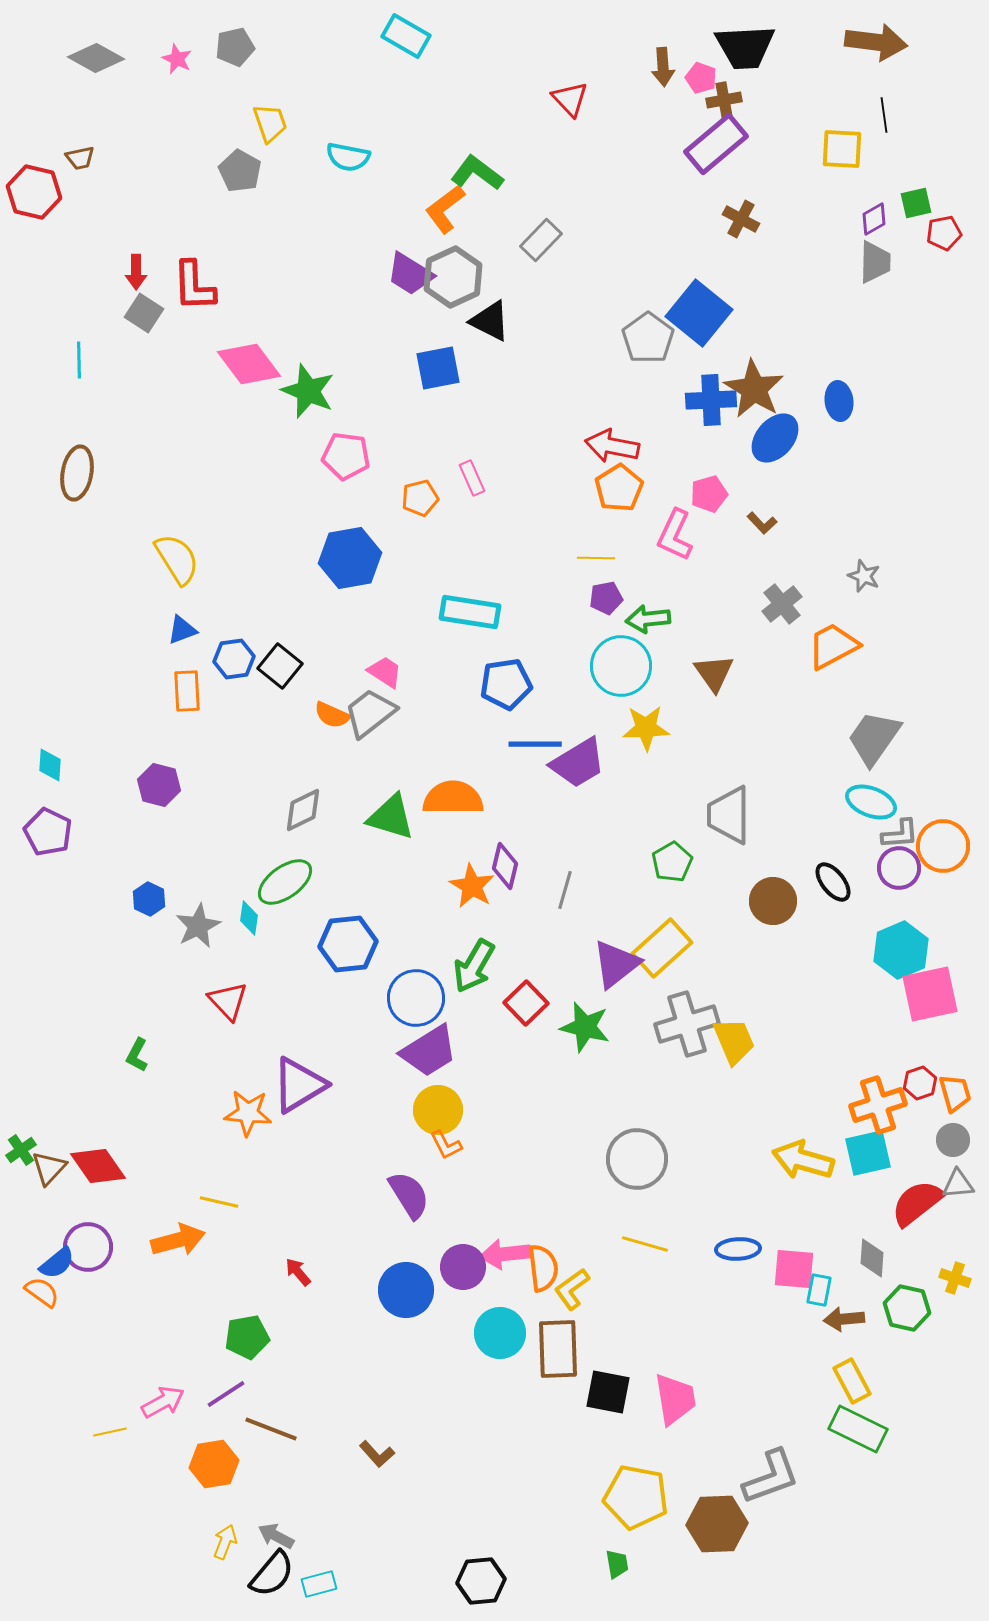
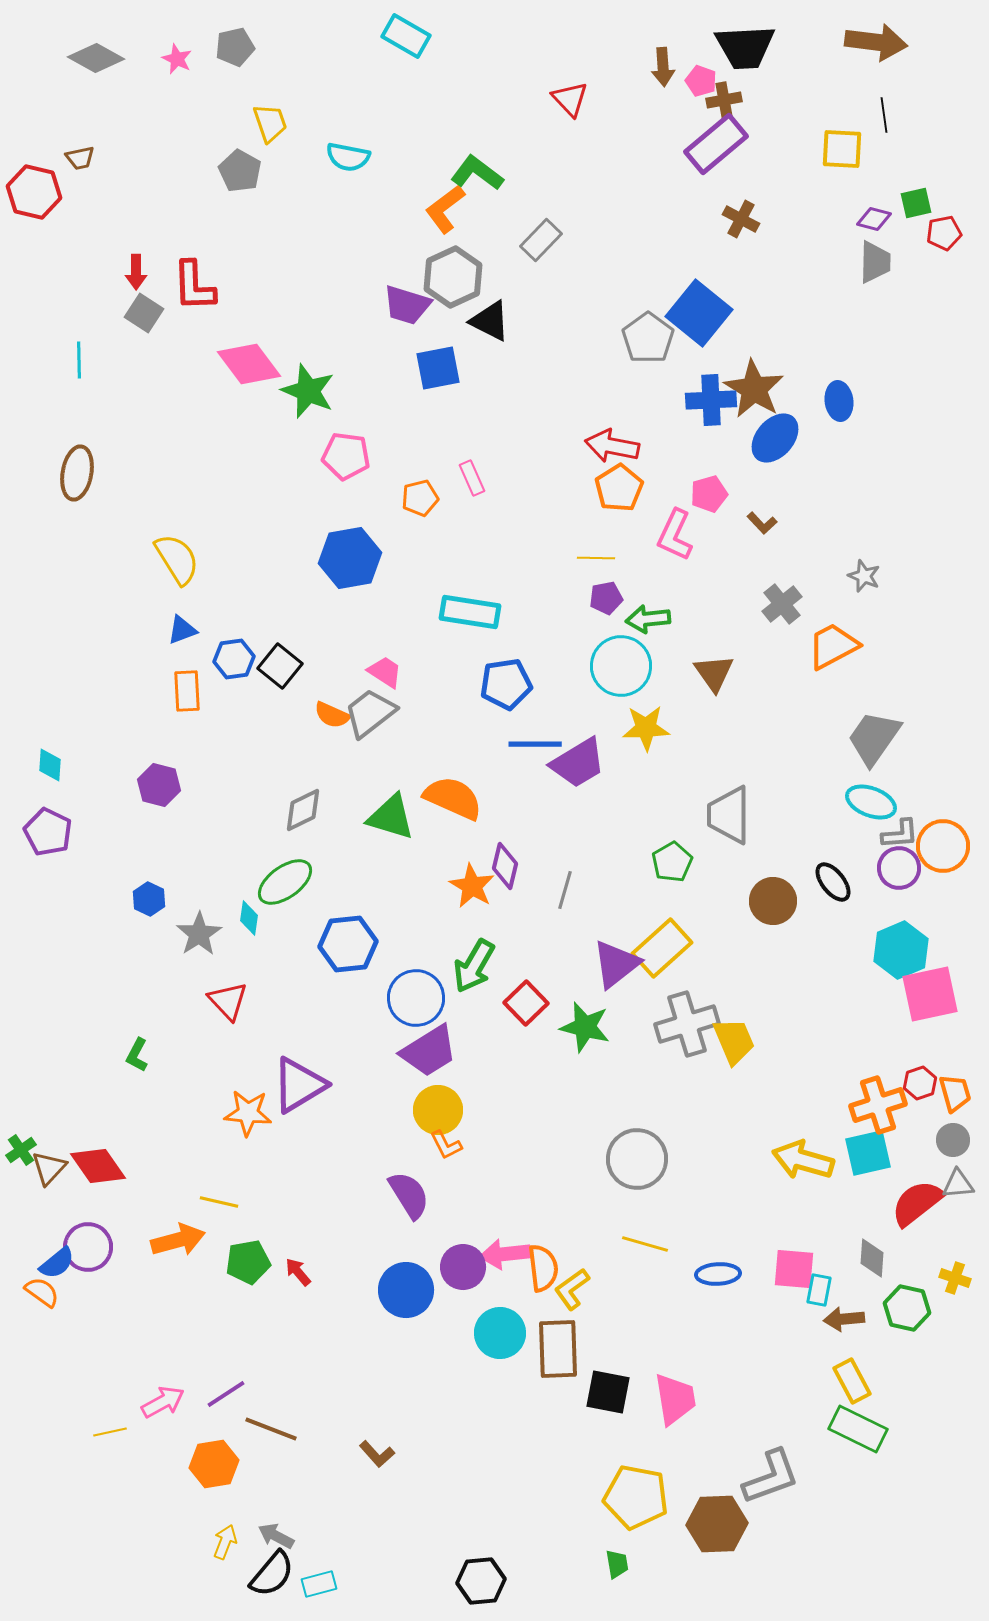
pink pentagon at (701, 78): moved 3 px down
purple diamond at (874, 219): rotated 44 degrees clockwise
purple trapezoid at (410, 274): moved 3 px left, 31 px down; rotated 15 degrees counterclockwise
orange semicircle at (453, 798): rotated 24 degrees clockwise
gray star at (198, 926): moved 1 px right, 8 px down; rotated 6 degrees counterclockwise
blue ellipse at (738, 1249): moved 20 px left, 25 px down
green pentagon at (247, 1337): moved 1 px right, 75 px up
